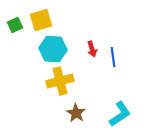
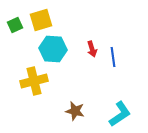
yellow cross: moved 26 px left
brown star: moved 1 px left, 2 px up; rotated 18 degrees counterclockwise
